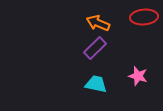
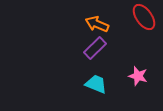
red ellipse: rotated 60 degrees clockwise
orange arrow: moved 1 px left, 1 px down
cyan trapezoid: rotated 10 degrees clockwise
